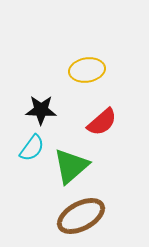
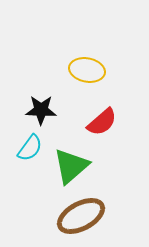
yellow ellipse: rotated 20 degrees clockwise
cyan semicircle: moved 2 px left
